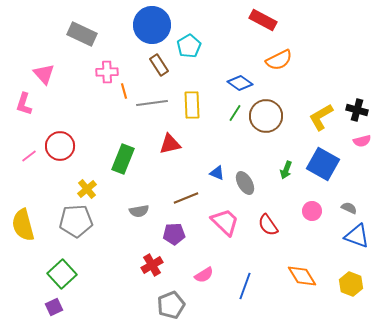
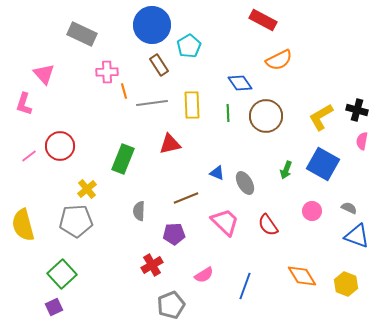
blue diamond at (240, 83): rotated 20 degrees clockwise
green line at (235, 113): moved 7 px left; rotated 36 degrees counterclockwise
pink semicircle at (362, 141): rotated 114 degrees clockwise
gray semicircle at (139, 211): rotated 102 degrees clockwise
yellow hexagon at (351, 284): moved 5 px left
